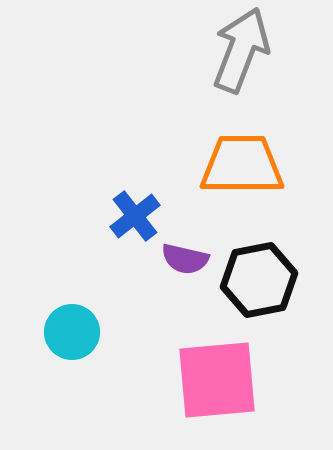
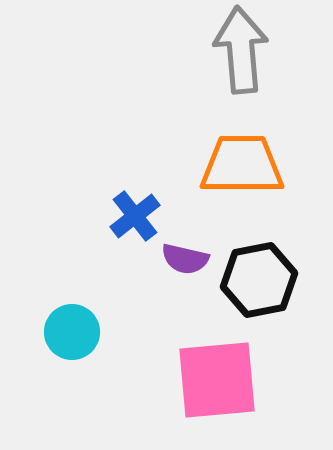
gray arrow: rotated 26 degrees counterclockwise
